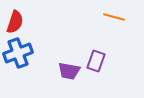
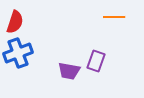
orange line: rotated 15 degrees counterclockwise
